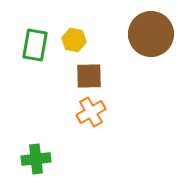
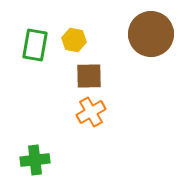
green cross: moved 1 px left, 1 px down
